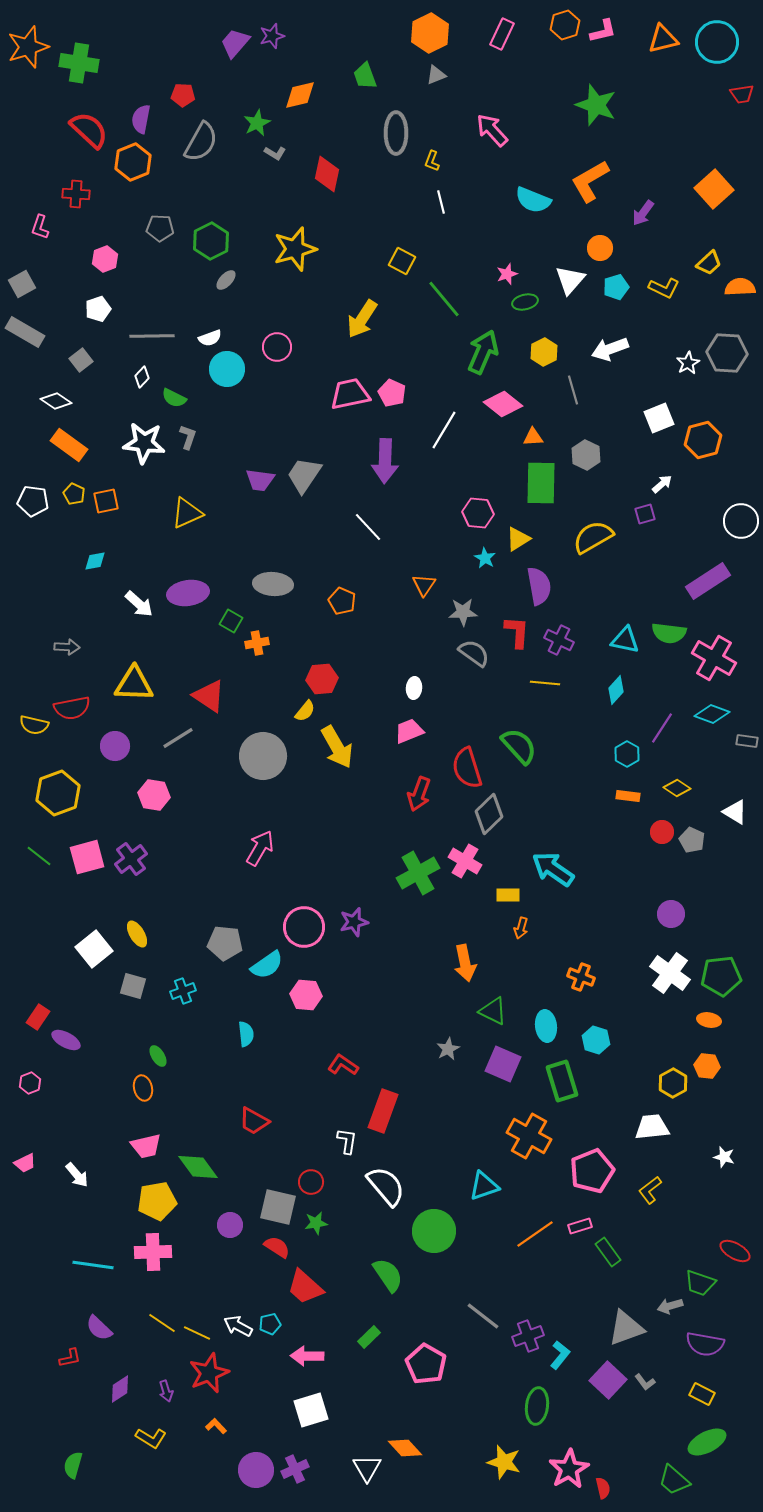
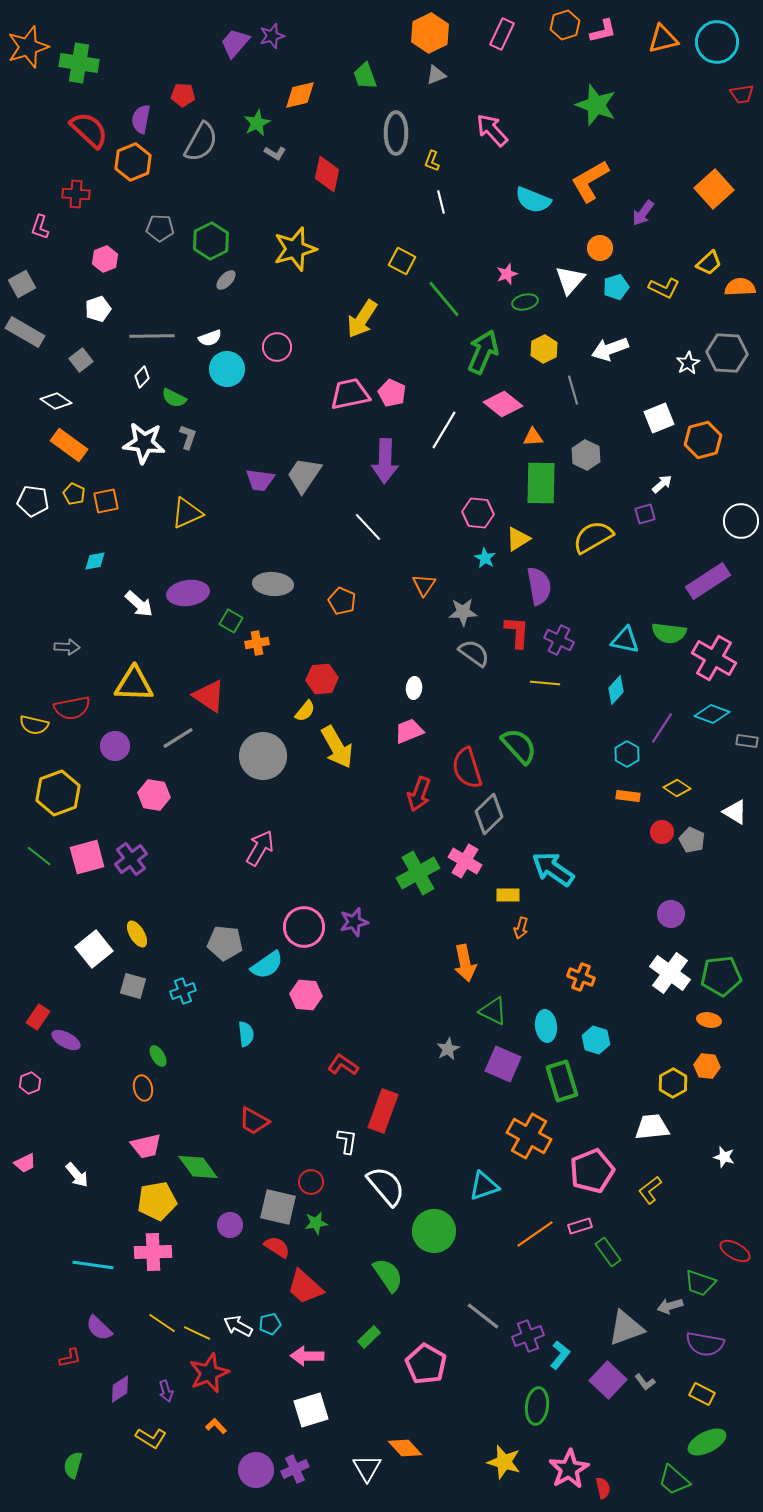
yellow hexagon at (544, 352): moved 3 px up
